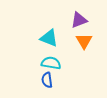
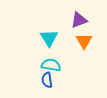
cyan triangle: rotated 36 degrees clockwise
cyan semicircle: moved 2 px down
